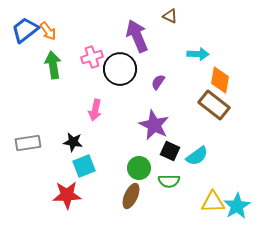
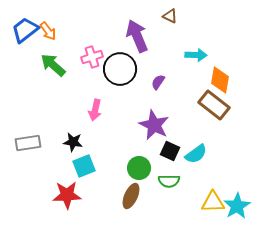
cyan arrow: moved 2 px left, 1 px down
green arrow: rotated 40 degrees counterclockwise
cyan semicircle: moved 1 px left, 2 px up
